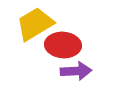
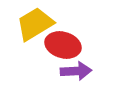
red ellipse: rotated 12 degrees clockwise
